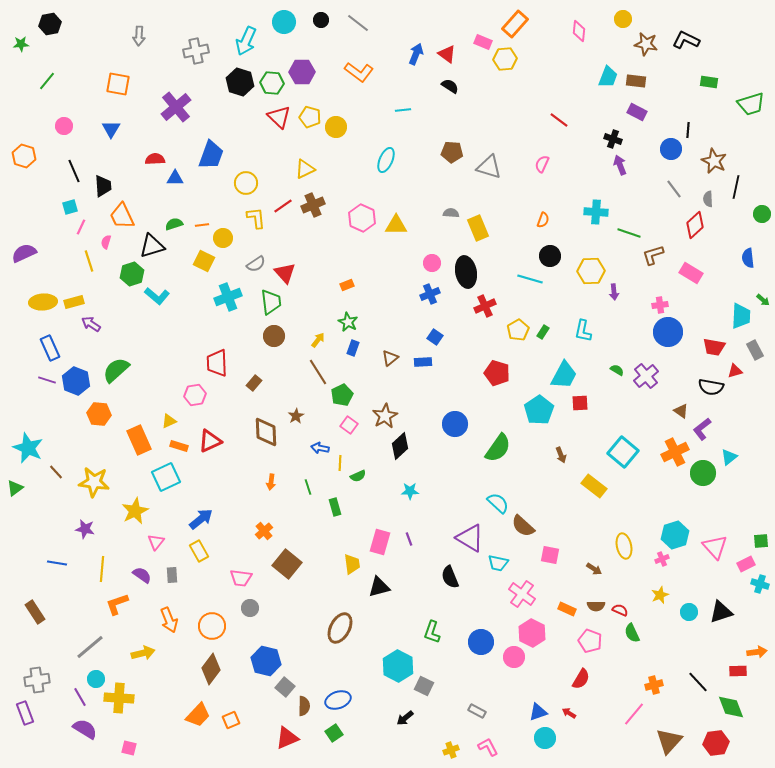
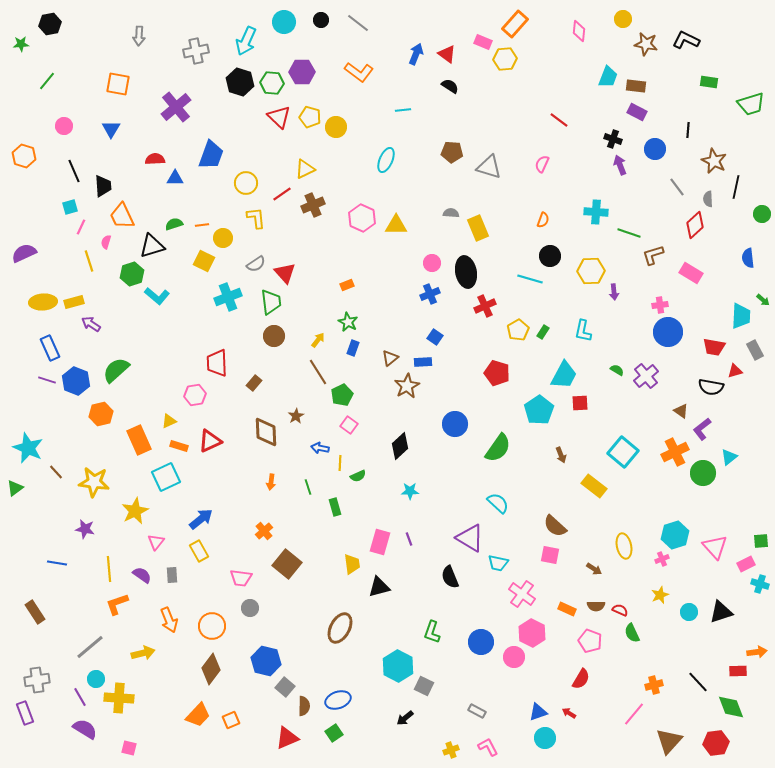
brown rectangle at (636, 81): moved 5 px down
blue circle at (671, 149): moved 16 px left
gray line at (674, 189): moved 3 px right, 2 px up
red line at (283, 206): moved 1 px left, 12 px up
orange hexagon at (99, 414): moved 2 px right; rotated 20 degrees counterclockwise
brown star at (385, 416): moved 22 px right, 30 px up
brown semicircle at (523, 526): moved 32 px right
yellow line at (102, 569): moved 7 px right; rotated 10 degrees counterclockwise
